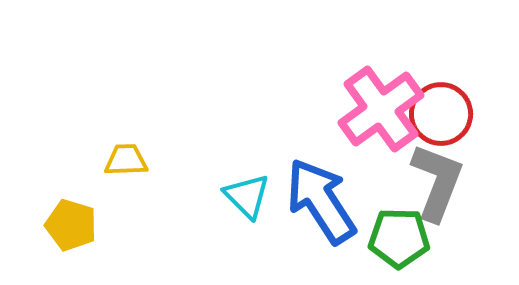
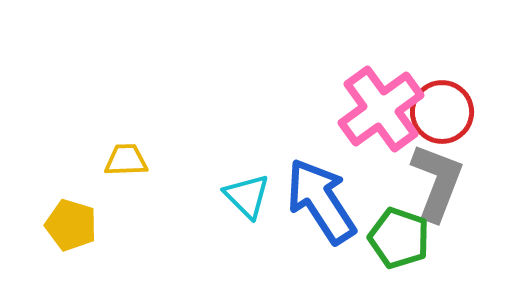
red circle: moved 1 px right, 2 px up
green pentagon: rotated 18 degrees clockwise
